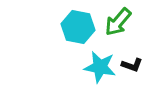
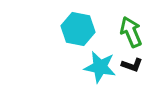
green arrow: moved 13 px right, 10 px down; rotated 116 degrees clockwise
cyan hexagon: moved 2 px down
